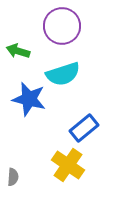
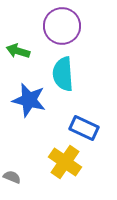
cyan semicircle: rotated 104 degrees clockwise
blue star: moved 1 px down
blue rectangle: rotated 64 degrees clockwise
yellow cross: moved 3 px left, 3 px up
gray semicircle: moved 1 px left; rotated 72 degrees counterclockwise
